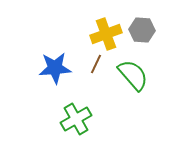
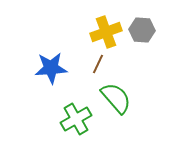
yellow cross: moved 2 px up
brown line: moved 2 px right
blue star: moved 4 px left
green semicircle: moved 17 px left, 23 px down
